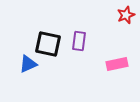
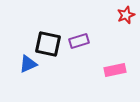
purple rectangle: rotated 66 degrees clockwise
pink rectangle: moved 2 px left, 6 px down
